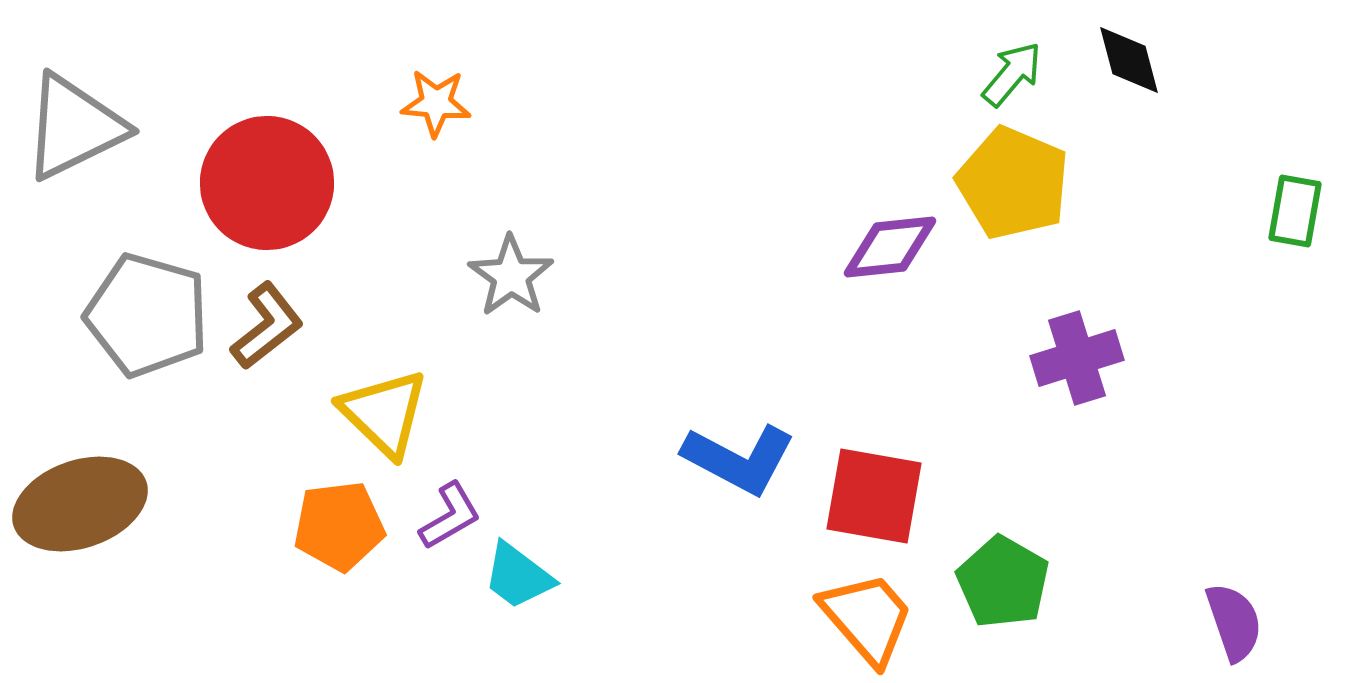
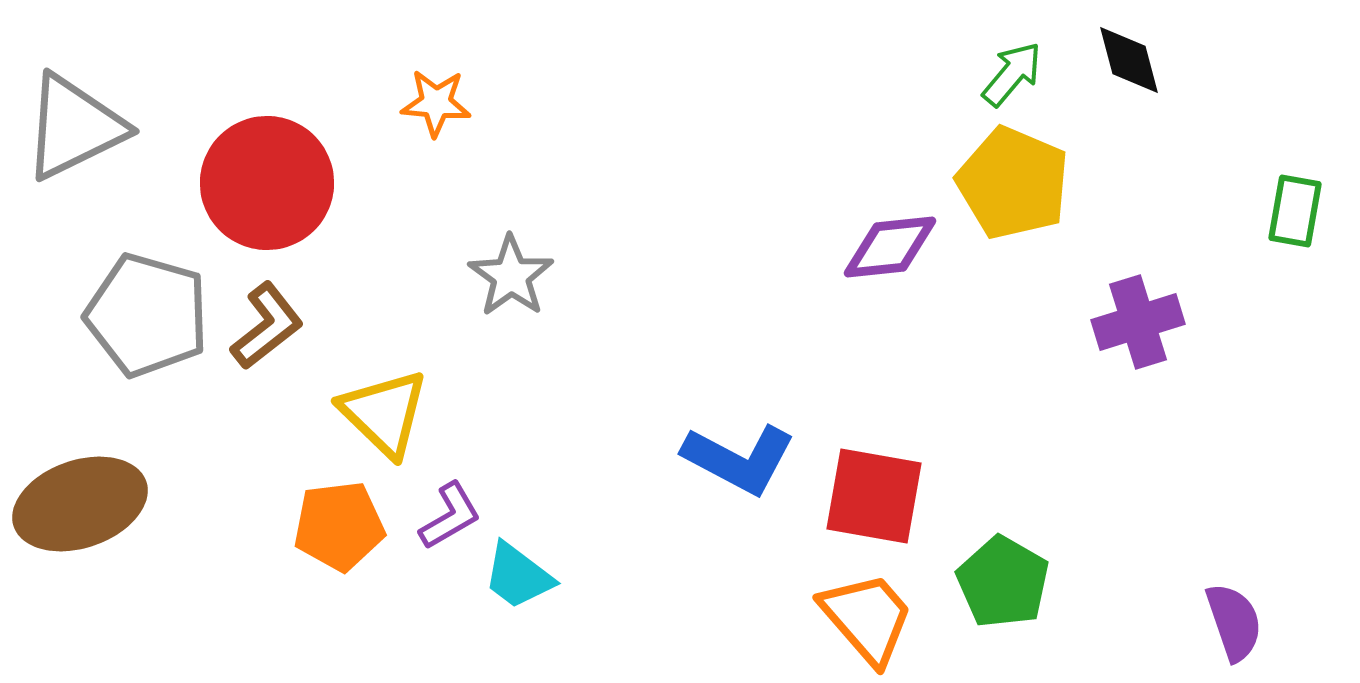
purple cross: moved 61 px right, 36 px up
